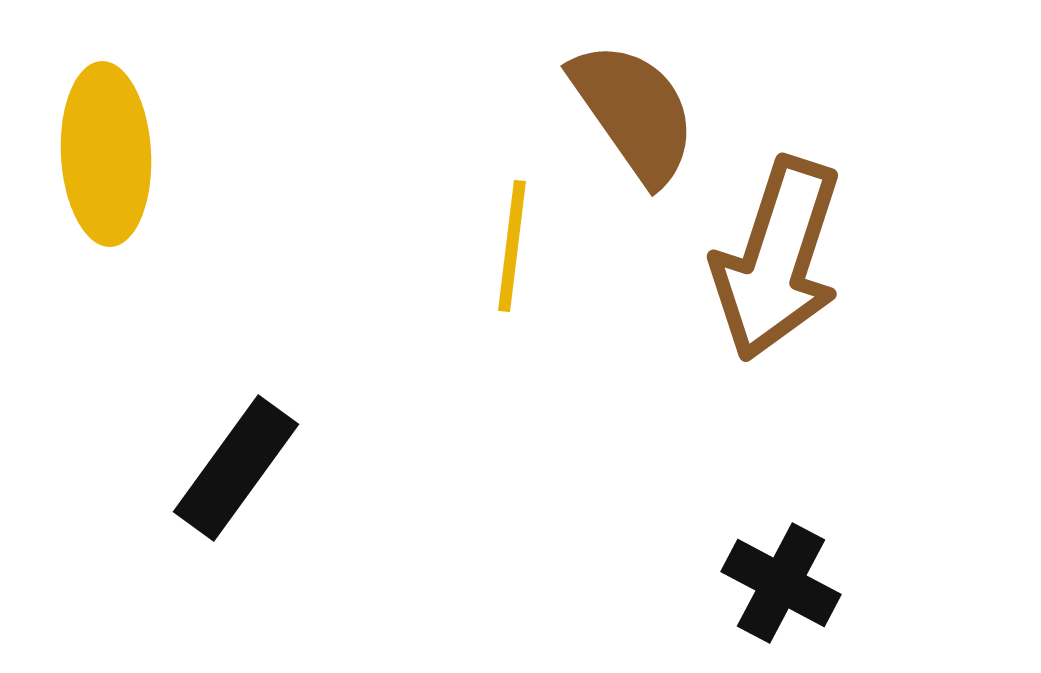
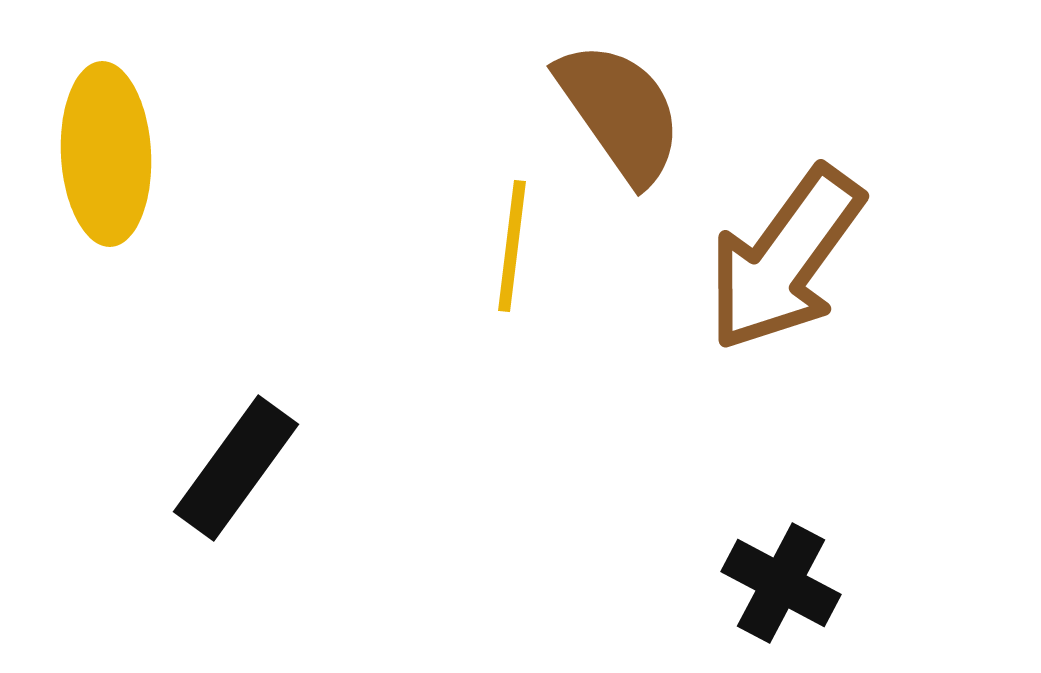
brown semicircle: moved 14 px left
brown arrow: moved 8 px right; rotated 18 degrees clockwise
